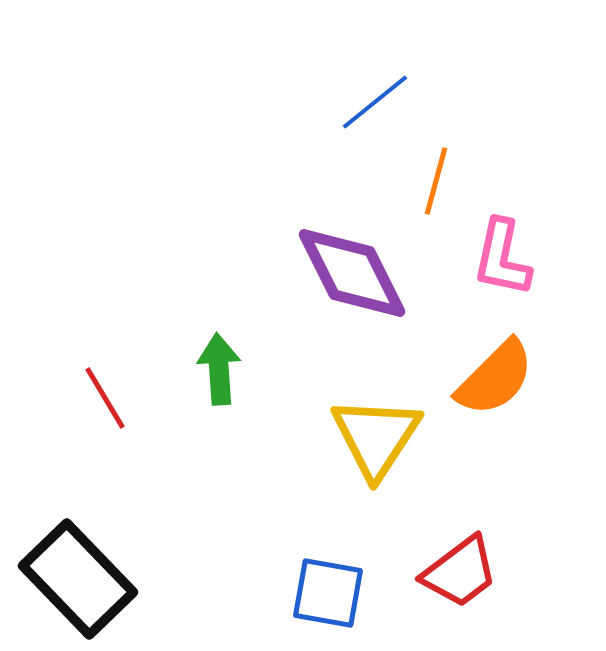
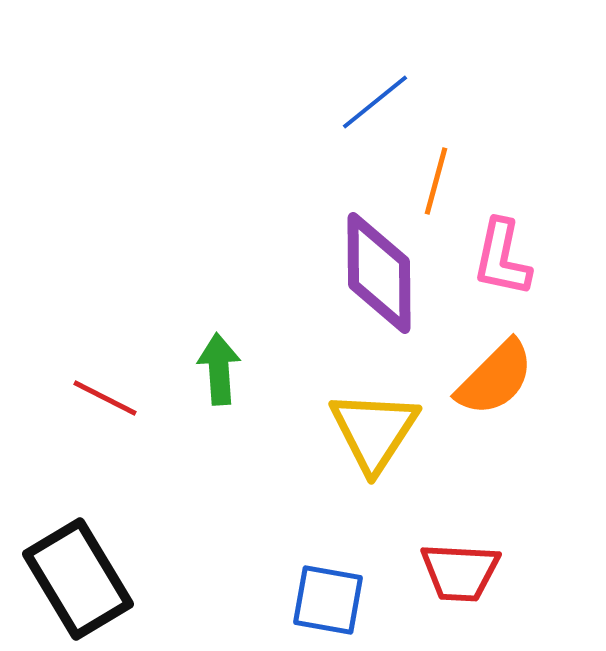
purple diamond: moved 27 px right; rotated 26 degrees clockwise
red line: rotated 32 degrees counterclockwise
yellow triangle: moved 2 px left, 6 px up
red trapezoid: rotated 40 degrees clockwise
black rectangle: rotated 13 degrees clockwise
blue square: moved 7 px down
